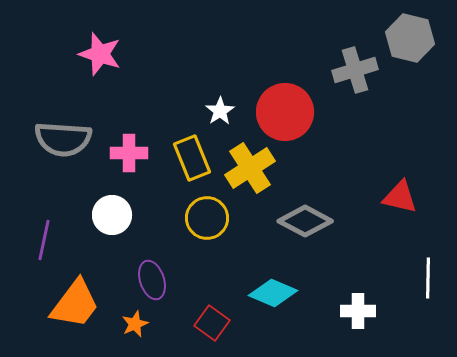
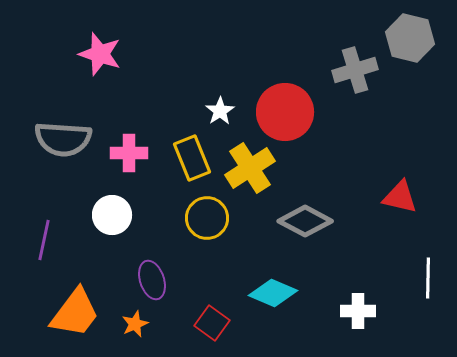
orange trapezoid: moved 9 px down
